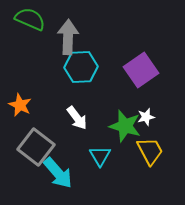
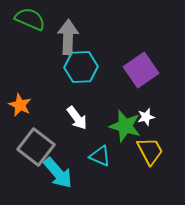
cyan triangle: rotated 35 degrees counterclockwise
